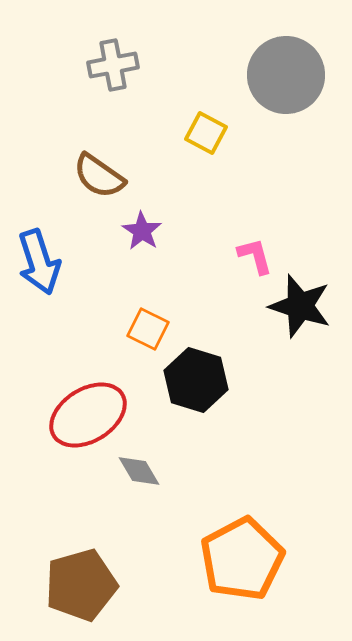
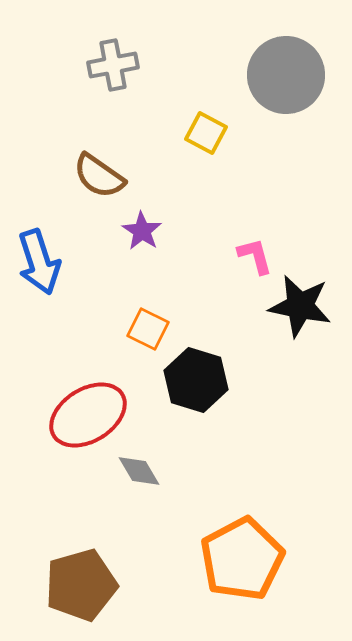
black star: rotated 6 degrees counterclockwise
